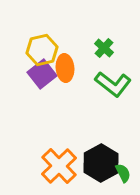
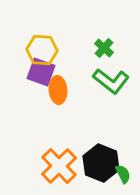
yellow hexagon: rotated 16 degrees clockwise
orange ellipse: moved 7 px left, 22 px down
purple square: moved 1 px left, 2 px up; rotated 32 degrees counterclockwise
green L-shape: moved 2 px left, 3 px up
black hexagon: rotated 9 degrees counterclockwise
green semicircle: moved 1 px down
